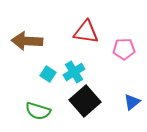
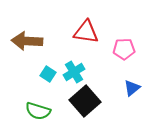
blue triangle: moved 14 px up
